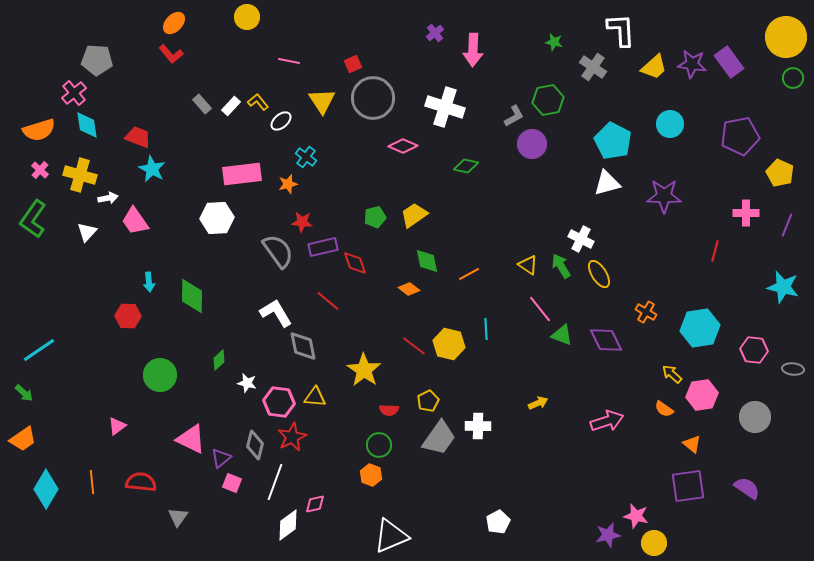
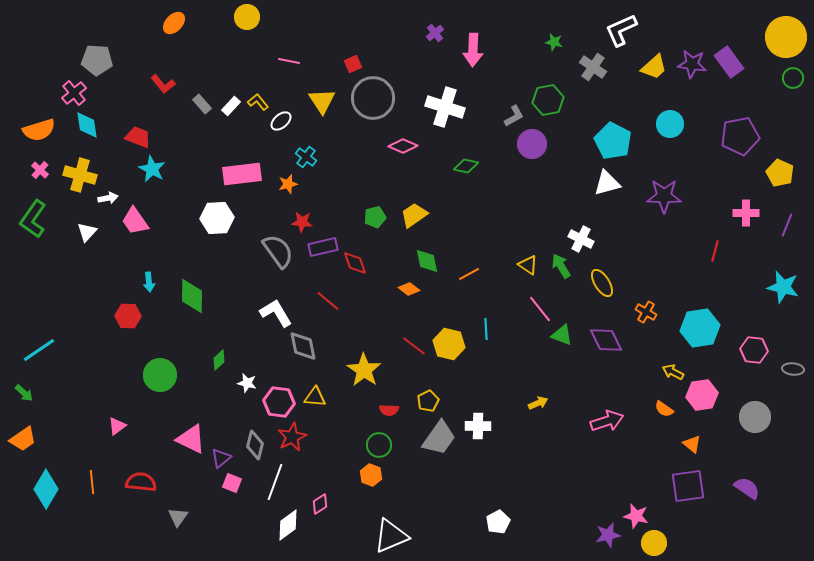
white L-shape at (621, 30): rotated 111 degrees counterclockwise
red L-shape at (171, 54): moved 8 px left, 30 px down
yellow ellipse at (599, 274): moved 3 px right, 9 px down
yellow arrow at (672, 374): moved 1 px right, 2 px up; rotated 15 degrees counterclockwise
pink diamond at (315, 504): moved 5 px right; rotated 20 degrees counterclockwise
